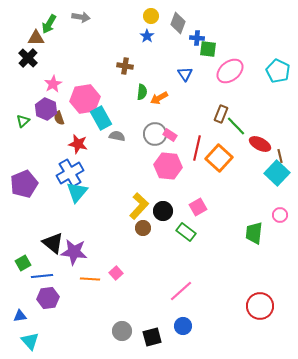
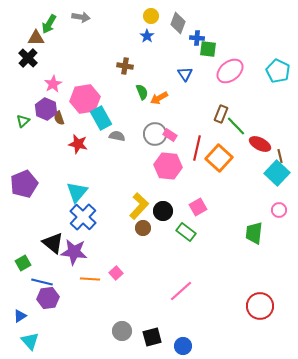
green semicircle at (142, 92): rotated 28 degrees counterclockwise
blue cross at (70, 173): moved 13 px right, 44 px down; rotated 16 degrees counterclockwise
pink circle at (280, 215): moved 1 px left, 5 px up
blue line at (42, 276): moved 6 px down; rotated 20 degrees clockwise
blue triangle at (20, 316): rotated 24 degrees counterclockwise
blue circle at (183, 326): moved 20 px down
